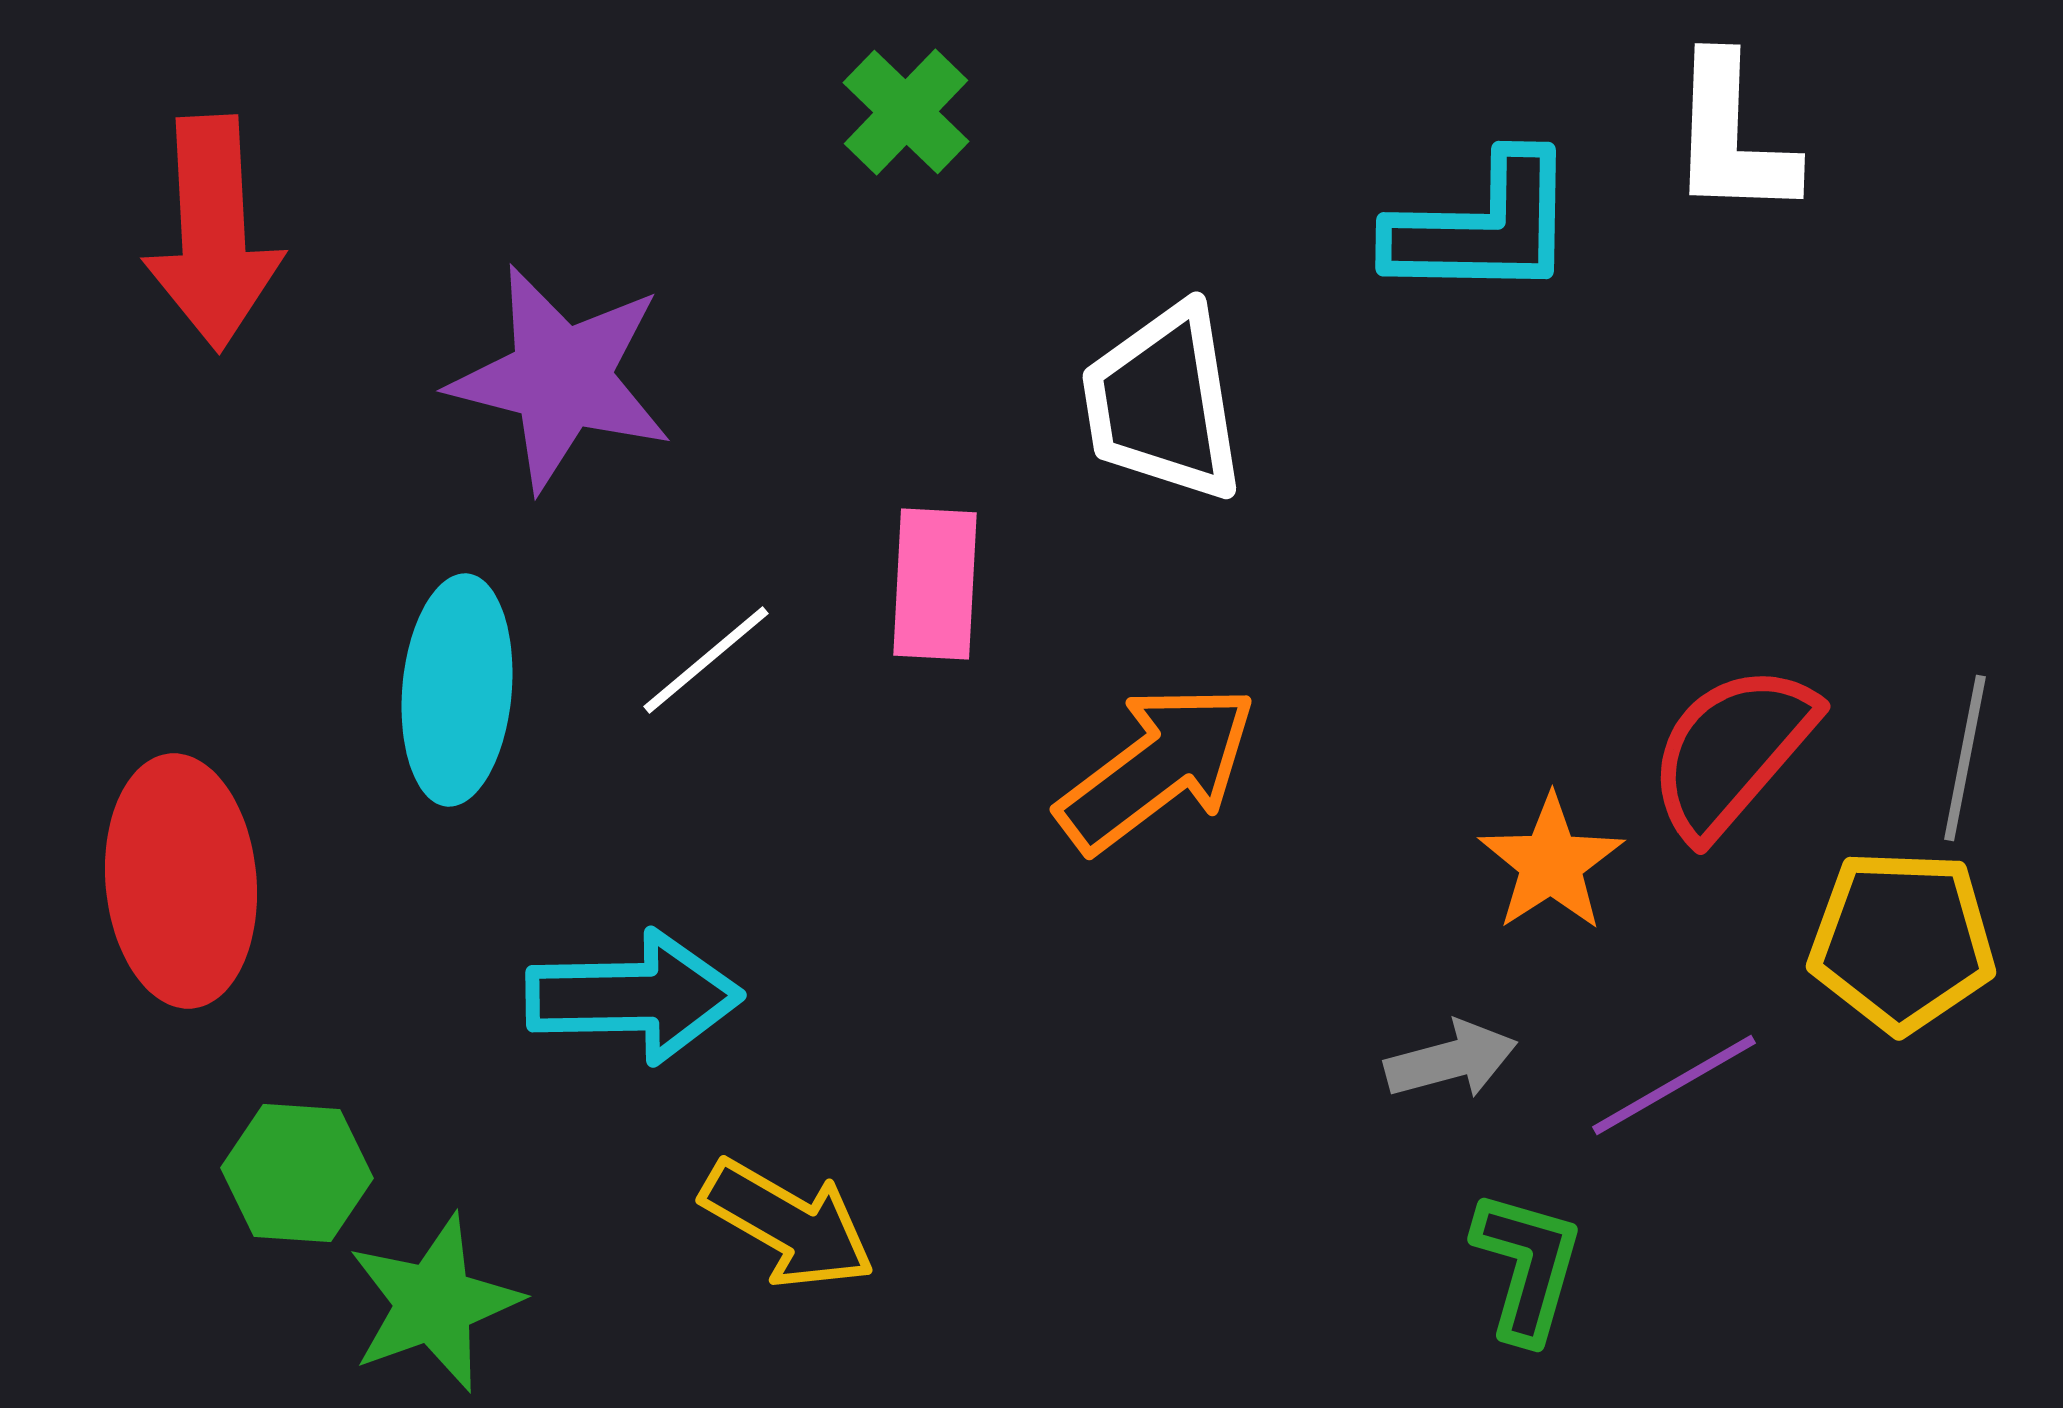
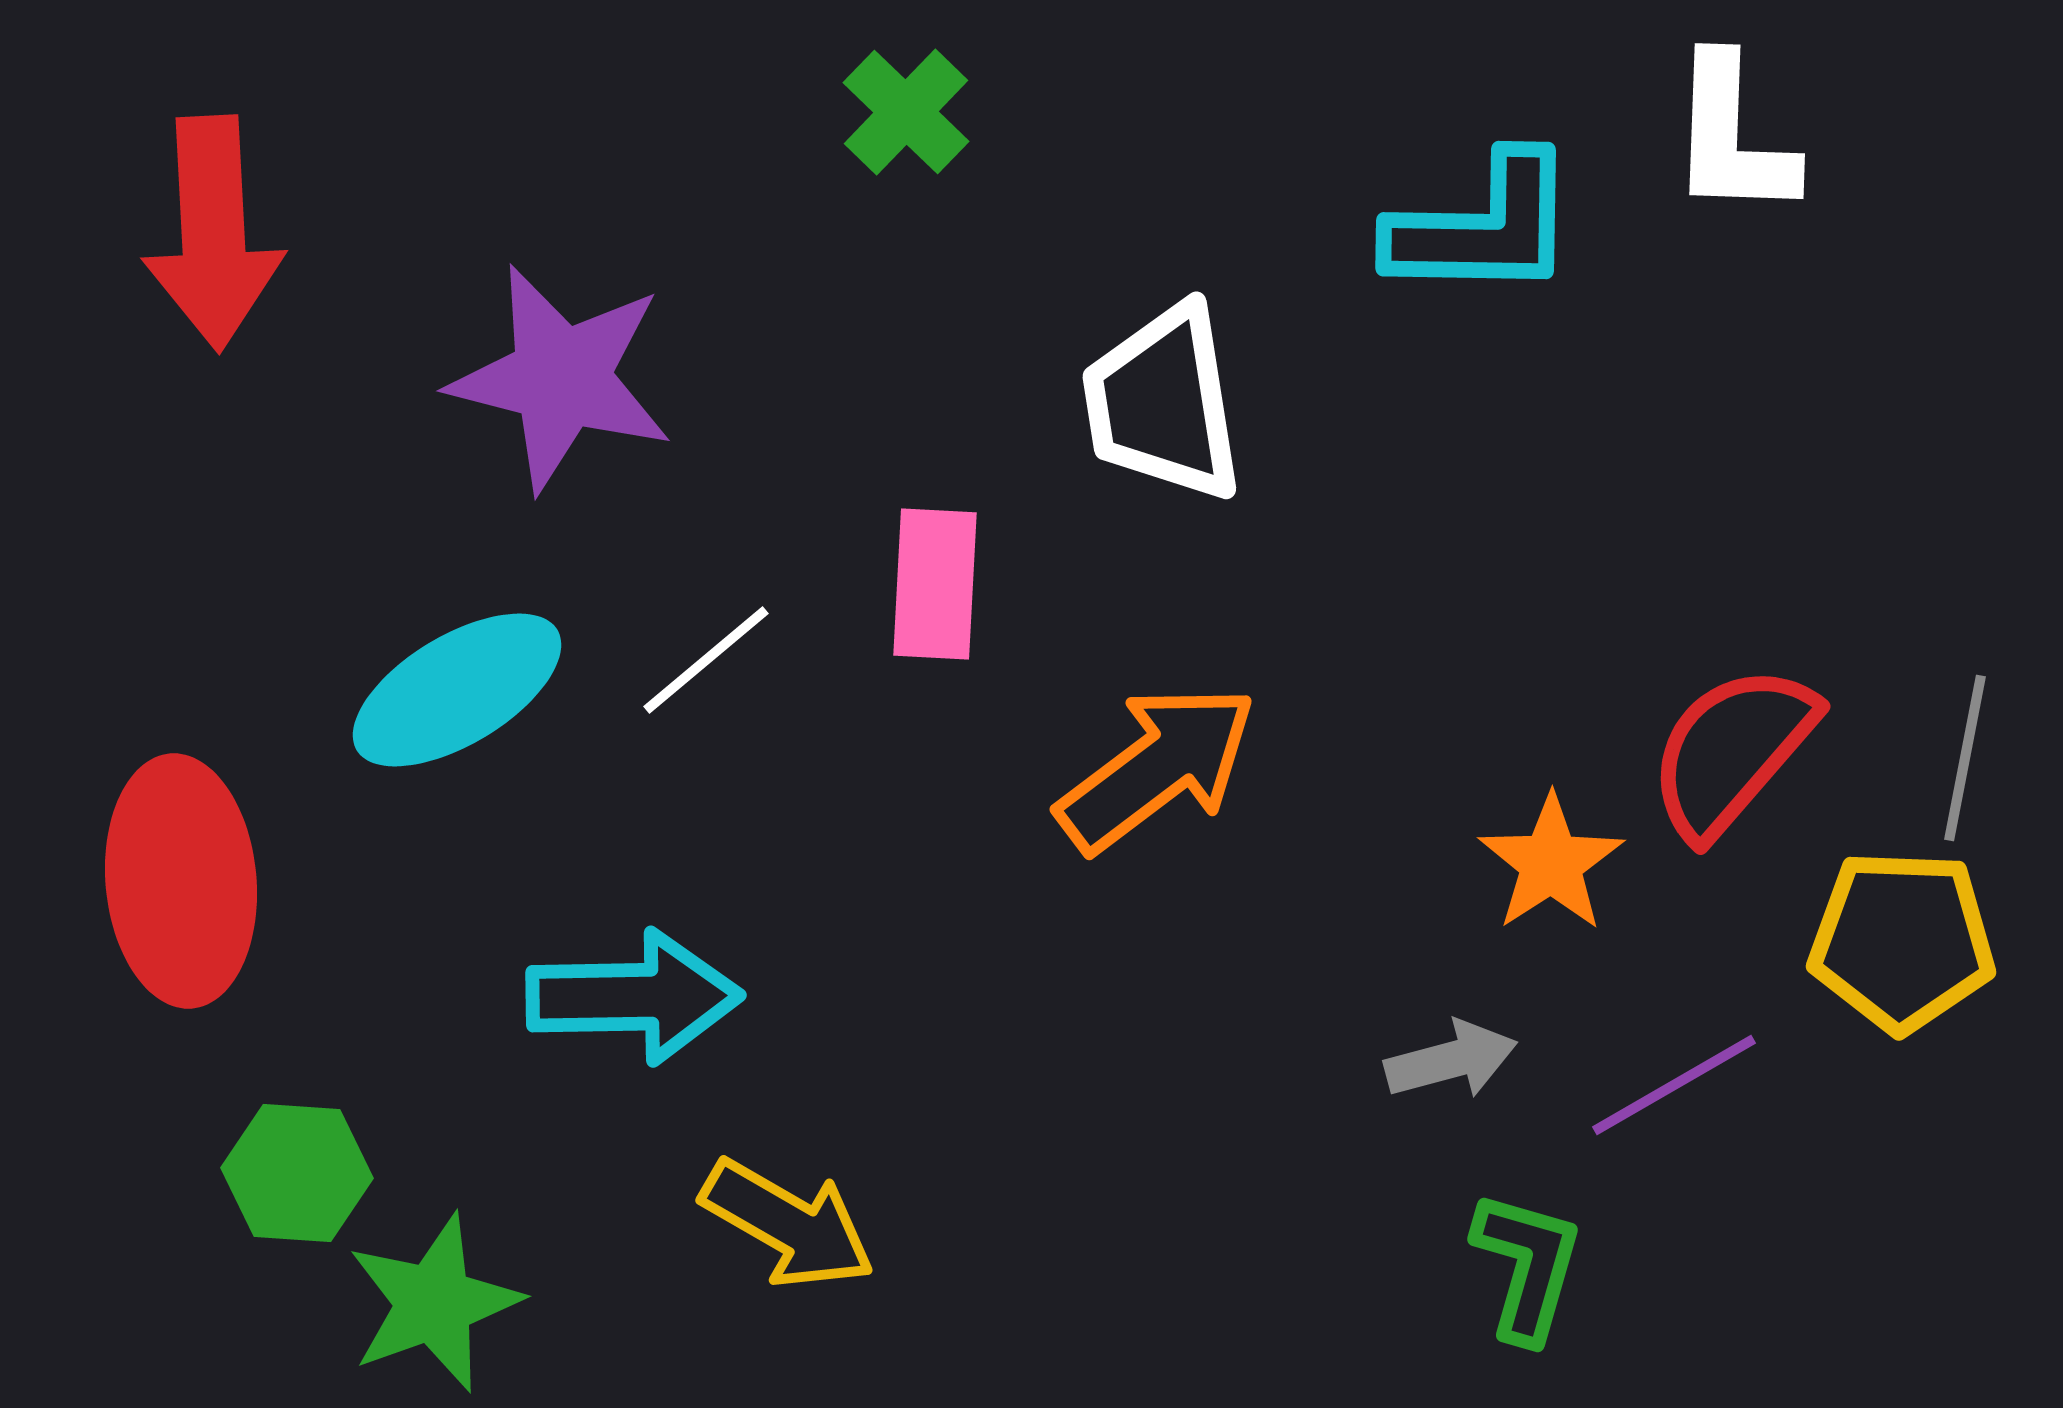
cyan ellipse: rotated 54 degrees clockwise
